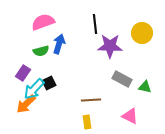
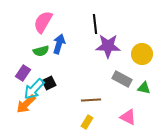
pink semicircle: rotated 40 degrees counterclockwise
yellow circle: moved 21 px down
purple star: moved 2 px left
green triangle: moved 1 px left, 1 px down
pink triangle: moved 2 px left, 1 px down
yellow rectangle: rotated 40 degrees clockwise
